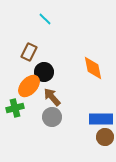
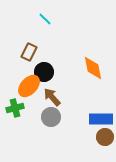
gray circle: moved 1 px left
